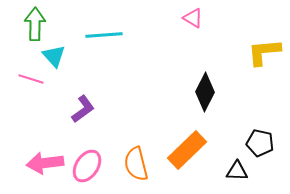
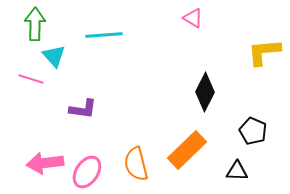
purple L-shape: rotated 44 degrees clockwise
black pentagon: moved 7 px left, 12 px up; rotated 12 degrees clockwise
pink ellipse: moved 6 px down
